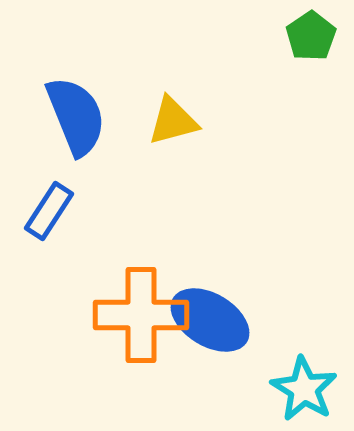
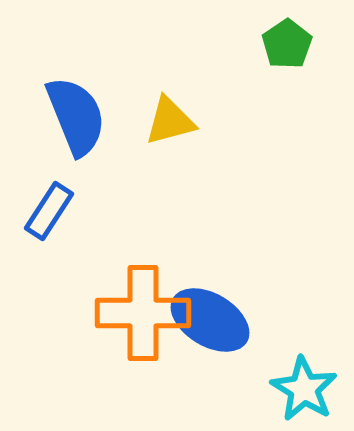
green pentagon: moved 24 px left, 8 px down
yellow triangle: moved 3 px left
orange cross: moved 2 px right, 2 px up
